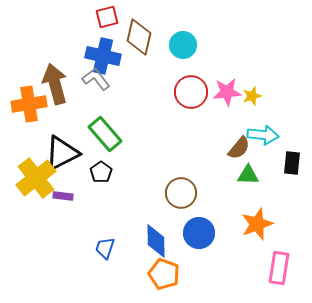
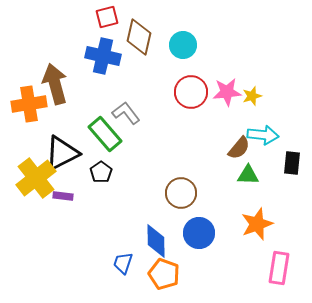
gray L-shape: moved 30 px right, 34 px down
blue trapezoid: moved 18 px right, 15 px down
